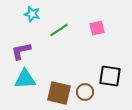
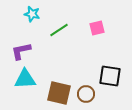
brown circle: moved 1 px right, 2 px down
